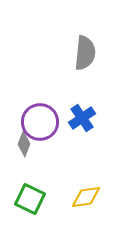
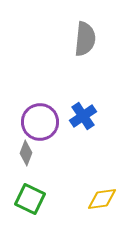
gray semicircle: moved 14 px up
blue cross: moved 1 px right, 2 px up
gray diamond: moved 2 px right, 9 px down
yellow diamond: moved 16 px right, 2 px down
